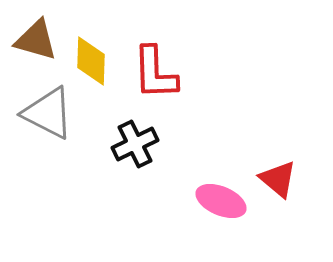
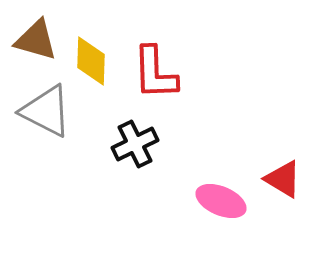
gray triangle: moved 2 px left, 2 px up
red triangle: moved 5 px right; rotated 9 degrees counterclockwise
